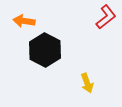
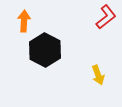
orange arrow: rotated 85 degrees clockwise
yellow arrow: moved 11 px right, 8 px up
